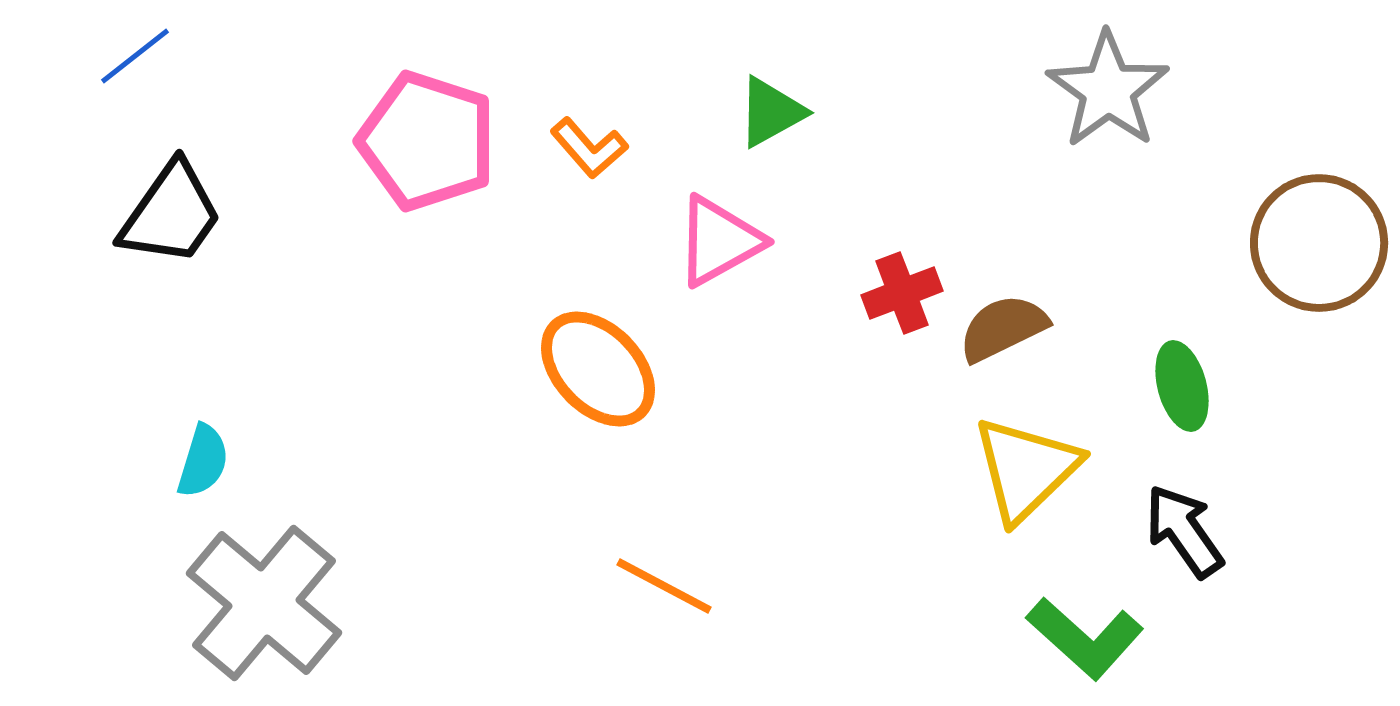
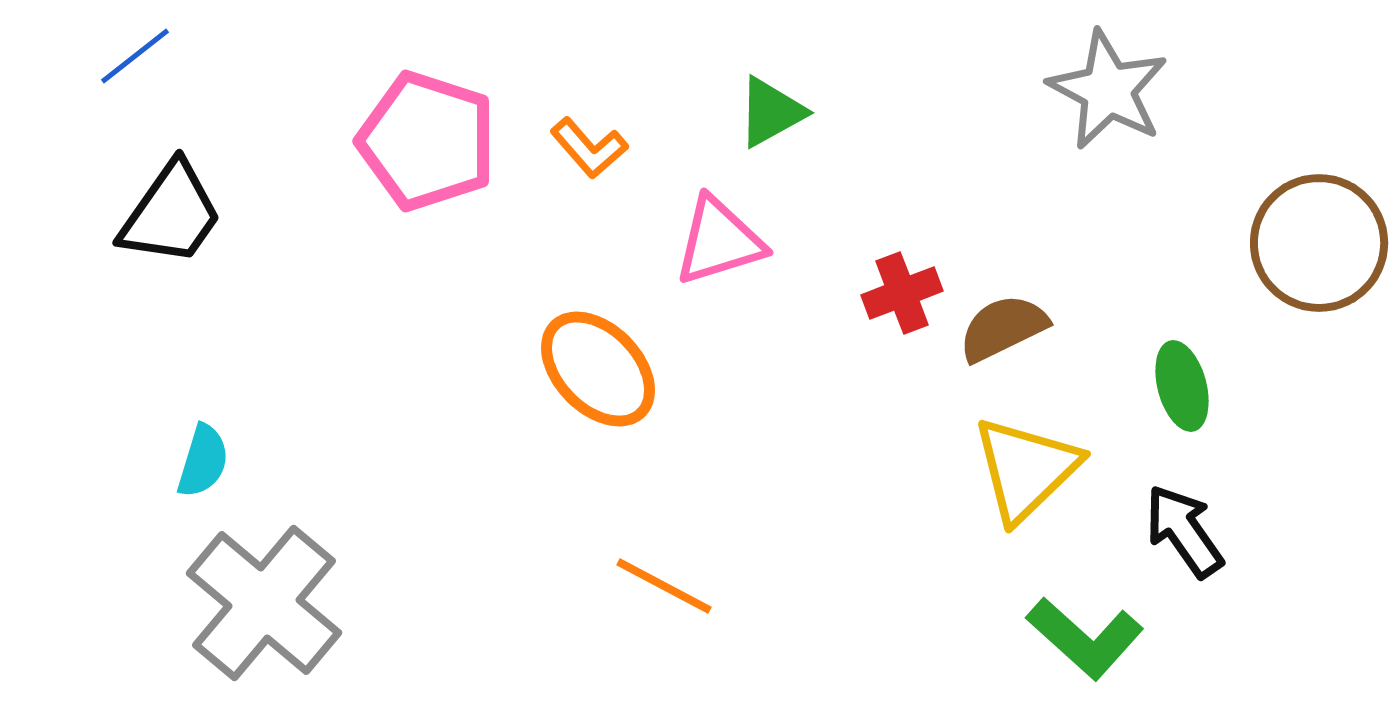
gray star: rotated 8 degrees counterclockwise
pink triangle: rotated 12 degrees clockwise
